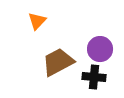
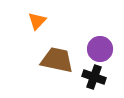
brown trapezoid: moved 1 px left, 2 px up; rotated 40 degrees clockwise
black cross: rotated 15 degrees clockwise
